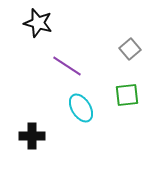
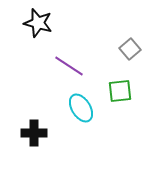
purple line: moved 2 px right
green square: moved 7 px left, 4 px up
black cross: moved 2 px right, 3 px up
